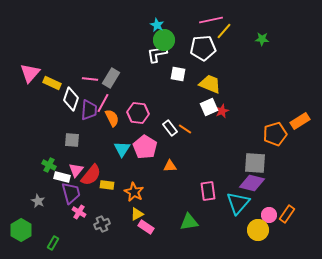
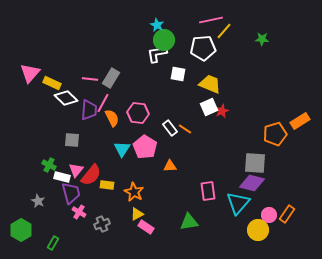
white diamond at (71, 99): moved 5 px left, 1 px up; rotated 65 degrees counterclockwise
